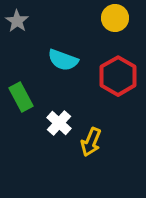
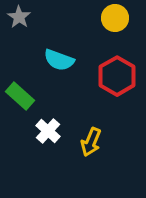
gray star: moved 2 px right, 4 px up
cyan semicircle: moved 4 px left
red hexagon: moved 1 px left
green rectangle: moved 1 px left, 1 px up; rotated 20 degrees counterclockwise
white cross: moved 11 px left, 8 px down
